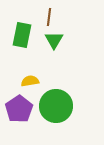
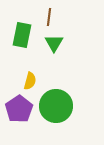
green triangle: moved 3 px down
yellow semicircle: rotated 114 degrees clockwise
